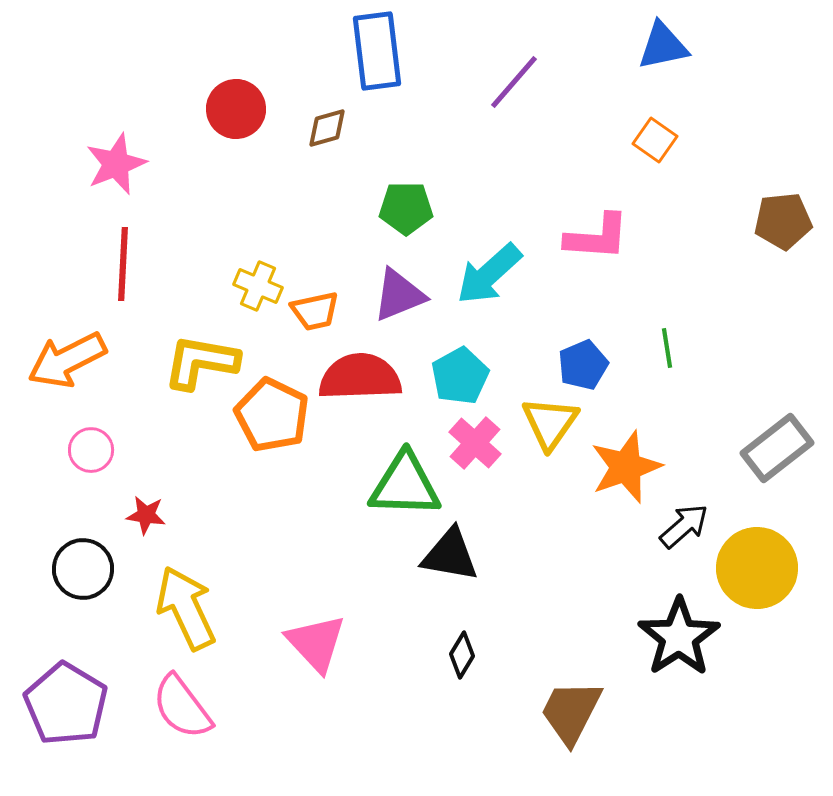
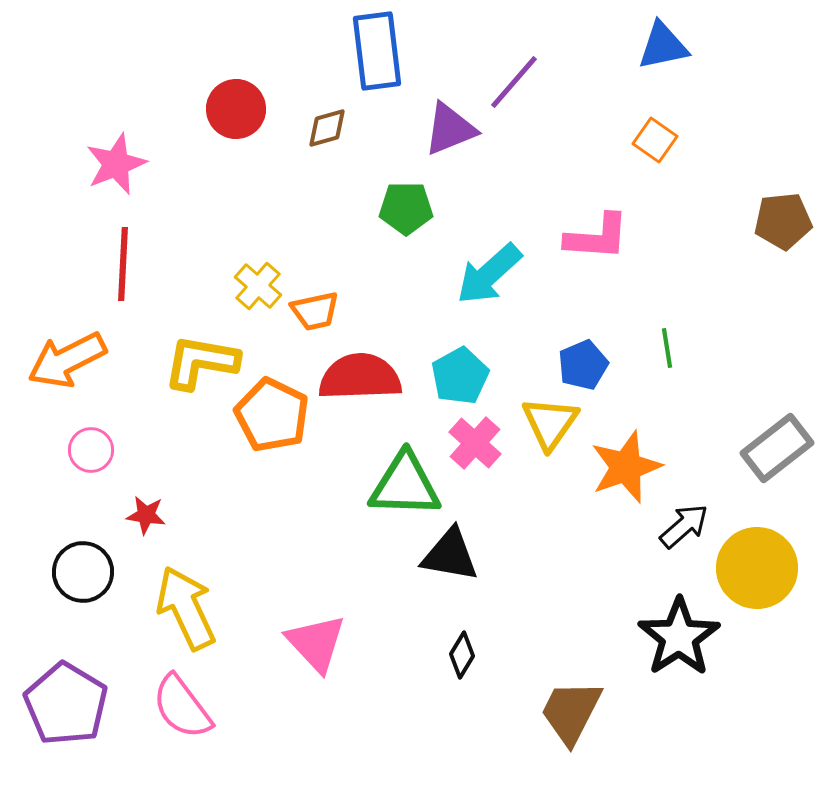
yellow cross: rotated 18 degrees clockwise
purple triangle: moved 51 px right, 166 px up
black circle: moved 3 px down
